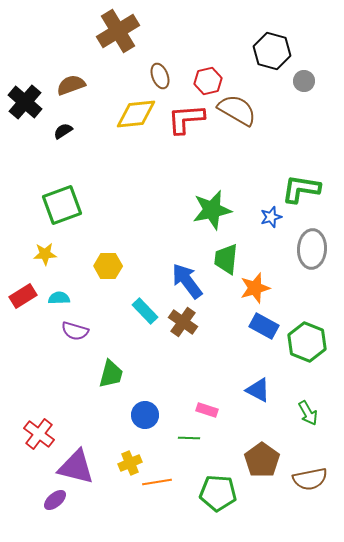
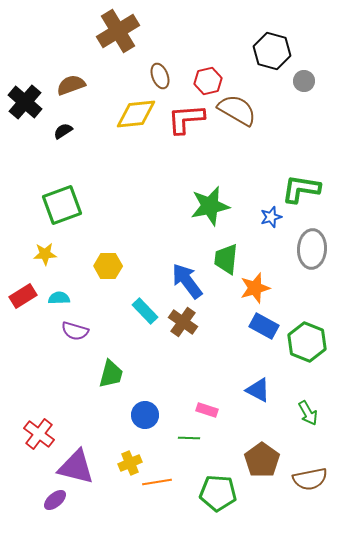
green star at (212, 210): moved 2 px left, 4 px up
